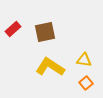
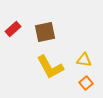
yellow L-shape: rotated 152 degrees counterclockwise
